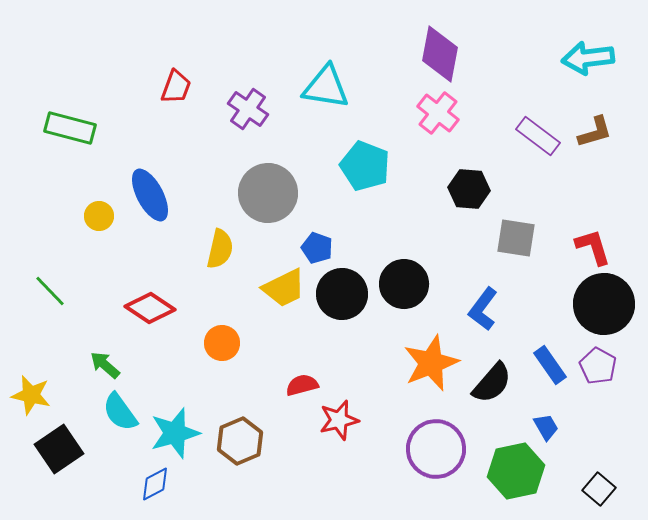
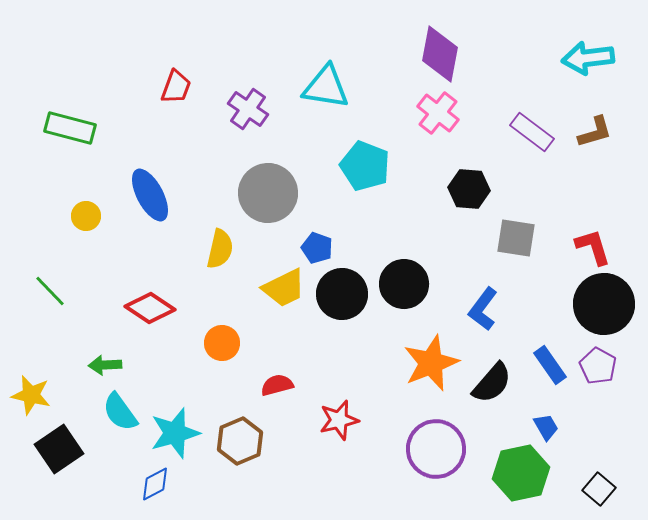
purple rectangle at (538, 136): moved 6 px left, 4 px up
yellow circle at (99, 216): moved 13 px left
green arrow at (105, 365): rotated 44 degrees counterclockwise
red semicircle at (302, 385): moved 25 px left
green hexagon at (516, 471): moved 5 px right, 2 px down
